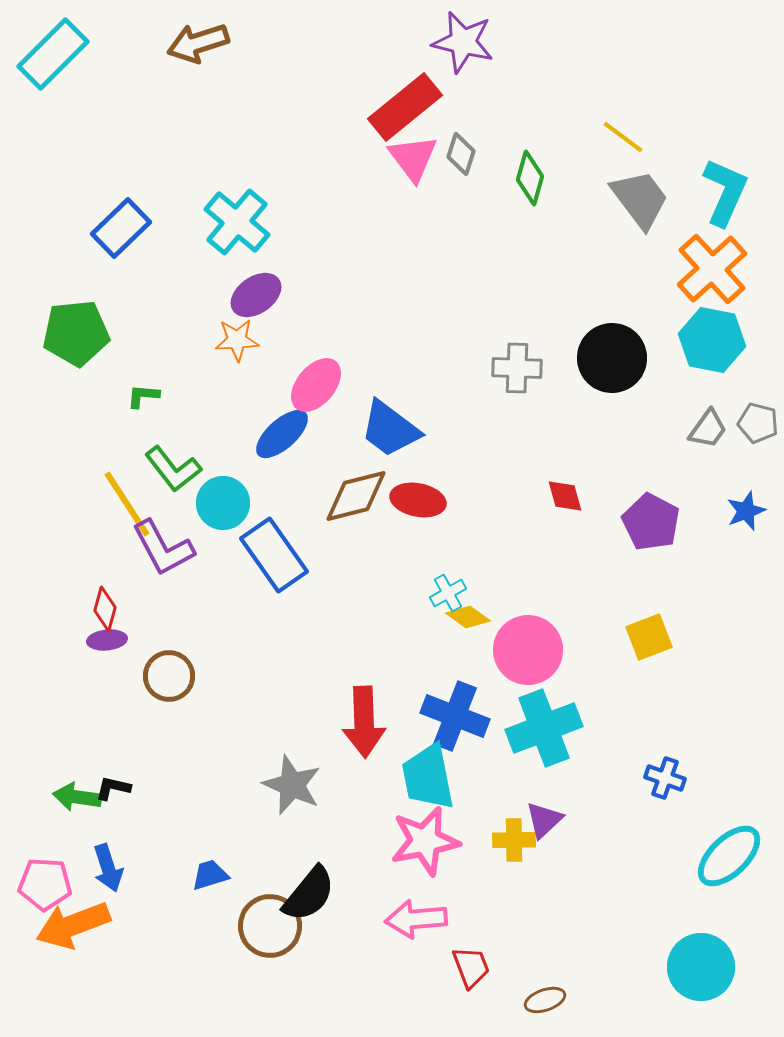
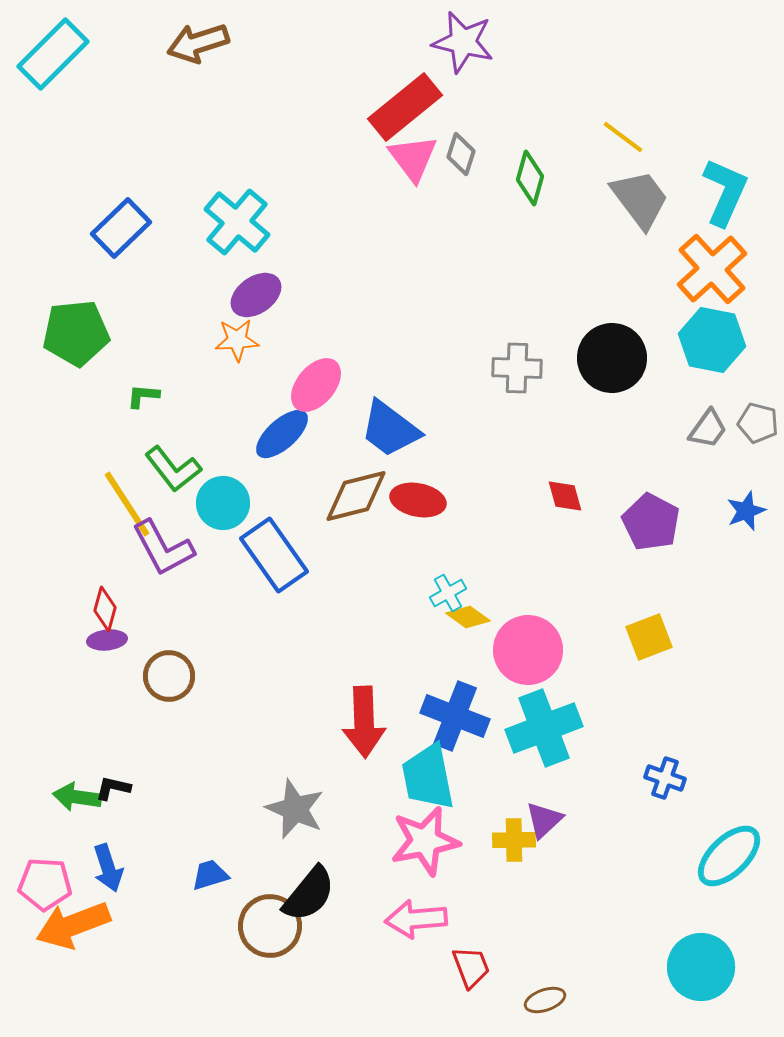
gray star at (292, 785): moved 3 px right, 24 px down
